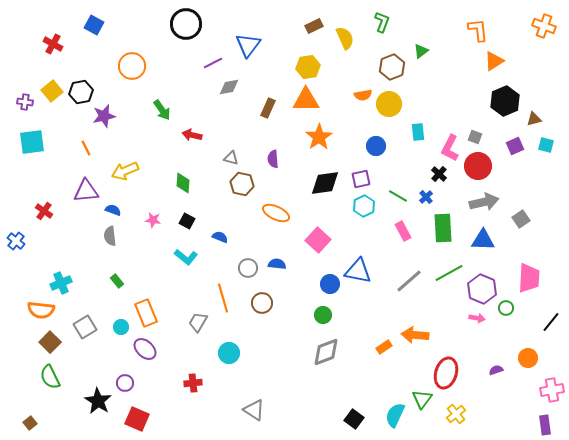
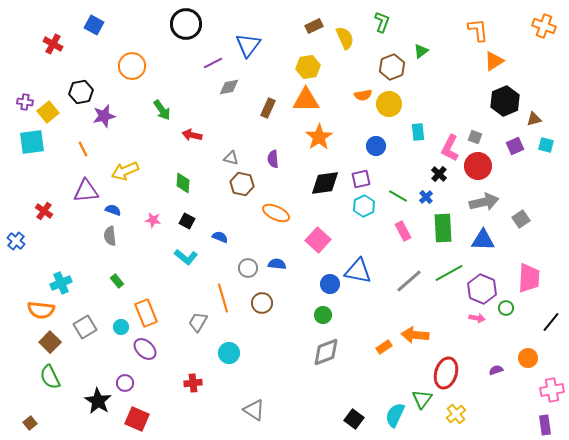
yellow square at (52, 91): moved 4 px left, 21 px down
orange line at (86, 148): moved 3 px left, 1 px down
